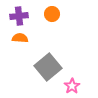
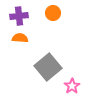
orange circle: moved 1 px right, 1 px up
